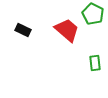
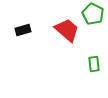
black rectangle: rotated 42 degrees counterclockwise
green rectangle: moved 1 px left, 1 px down
